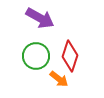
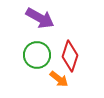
green circle: moved 1 px right, 1 px up
